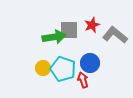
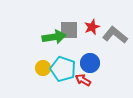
red star: moved 2 px down
red arrow: rotated 42 degrees counterclockwise
